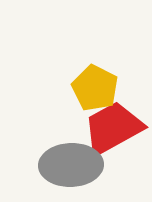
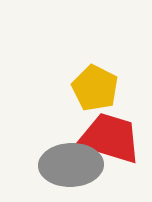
red trapezoid: moved 3 px left, 10 px down; rotated 46 degrees clockwise
